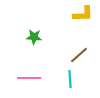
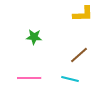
cyan line: rotated 72 degrees counterclockwise
